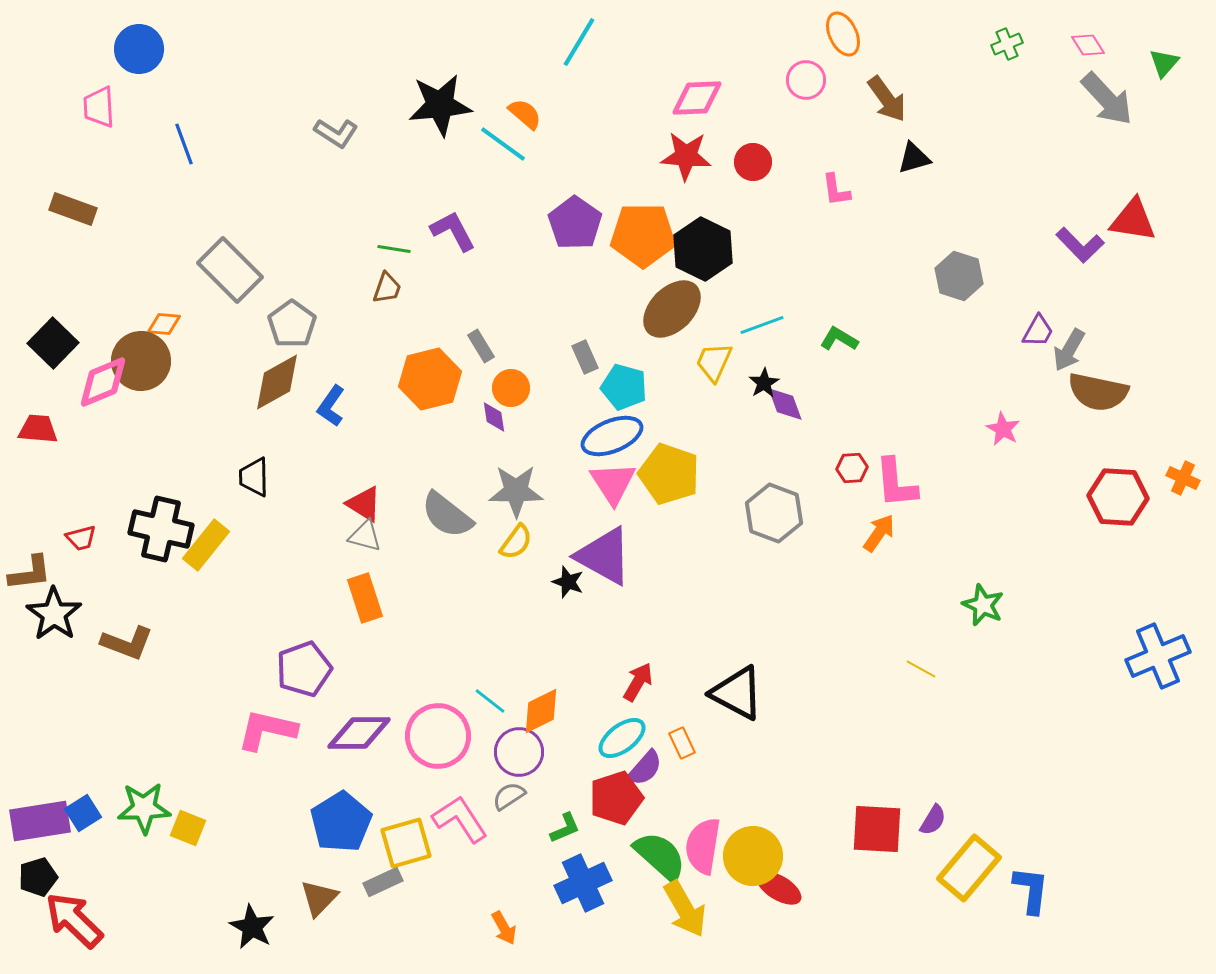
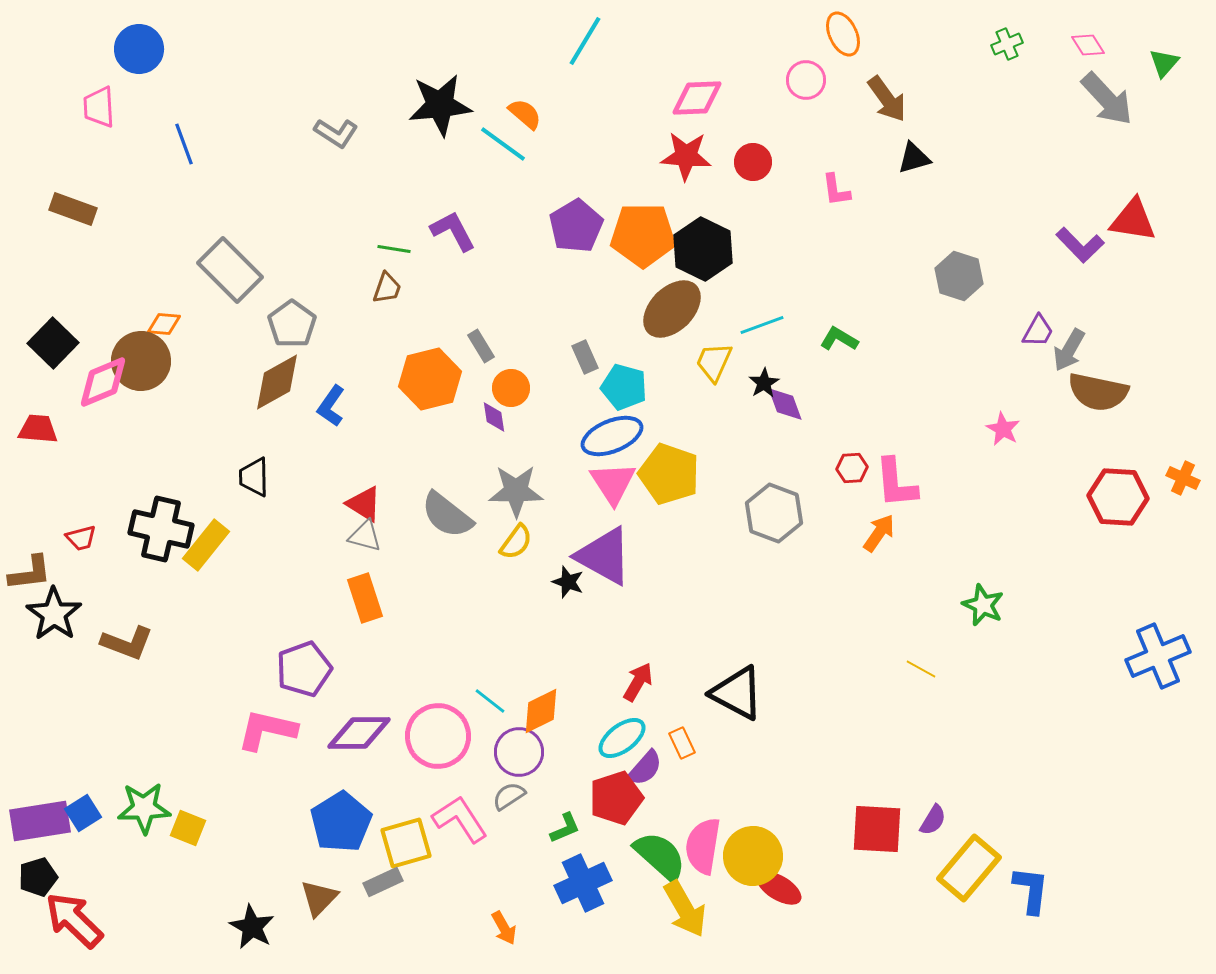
cyan line at (579, 42): moved 6 px right, 1 px up
purple pentagon at (575, 223): moved 1 px right, 3 px down; rotated 6 degrees clockwise
